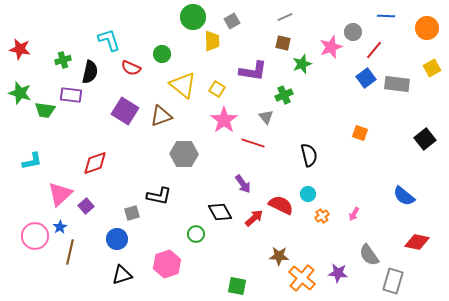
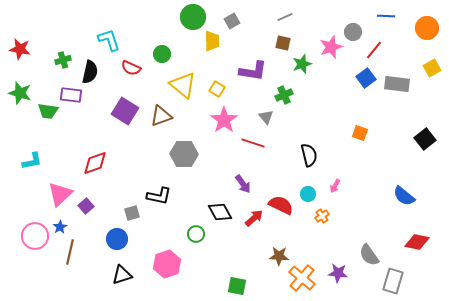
green trapezoid at (45, 110): moved 3 px right, 1 px down
pink arrow at (354, 214): moved 19 px left, 28 px up
